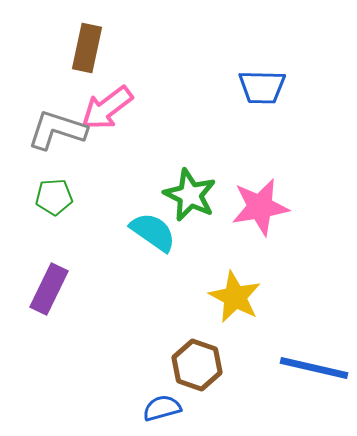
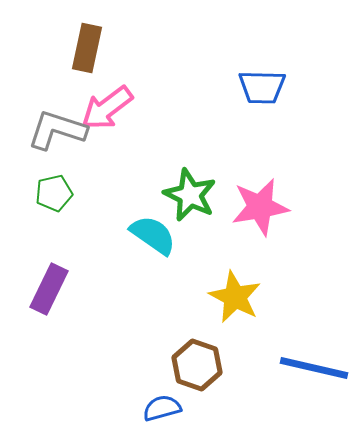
green pentagon: moved 4 px up; rotated 9 degrees counterclockwise
cyan semicircle: moved 3 px down
